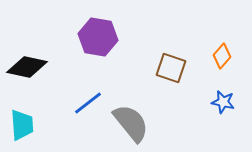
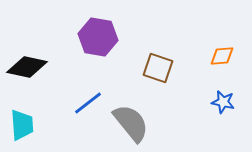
orange diamond: rotated 45 degrees clockwise
brown square: moved 13 px left
